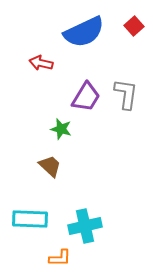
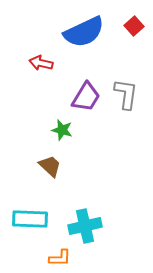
green star: moved 1 px right, 1 px down
